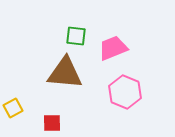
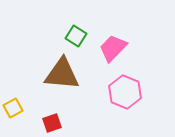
green square: rotated 25 degrees clockwise
pink trapezoid: rotated 24 degrees counterclockwise
brown triangle: moved 3 px left, 1 px down
red square: rotated 18 degrees counterclockwise
